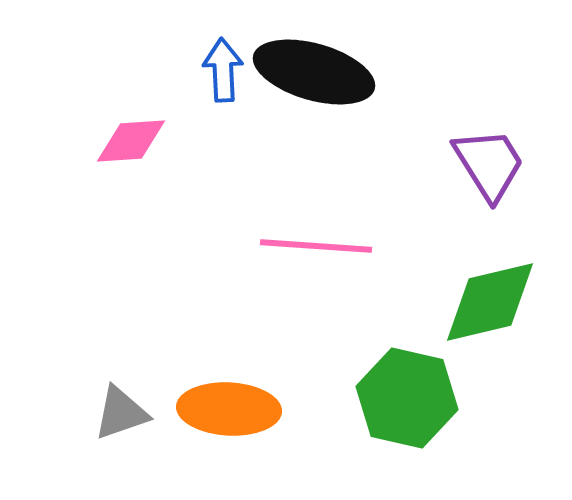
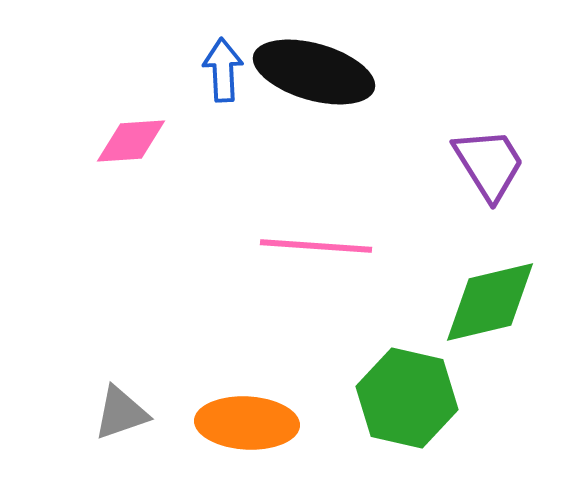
orange ellipse: moved 18 px right, 14 px down
